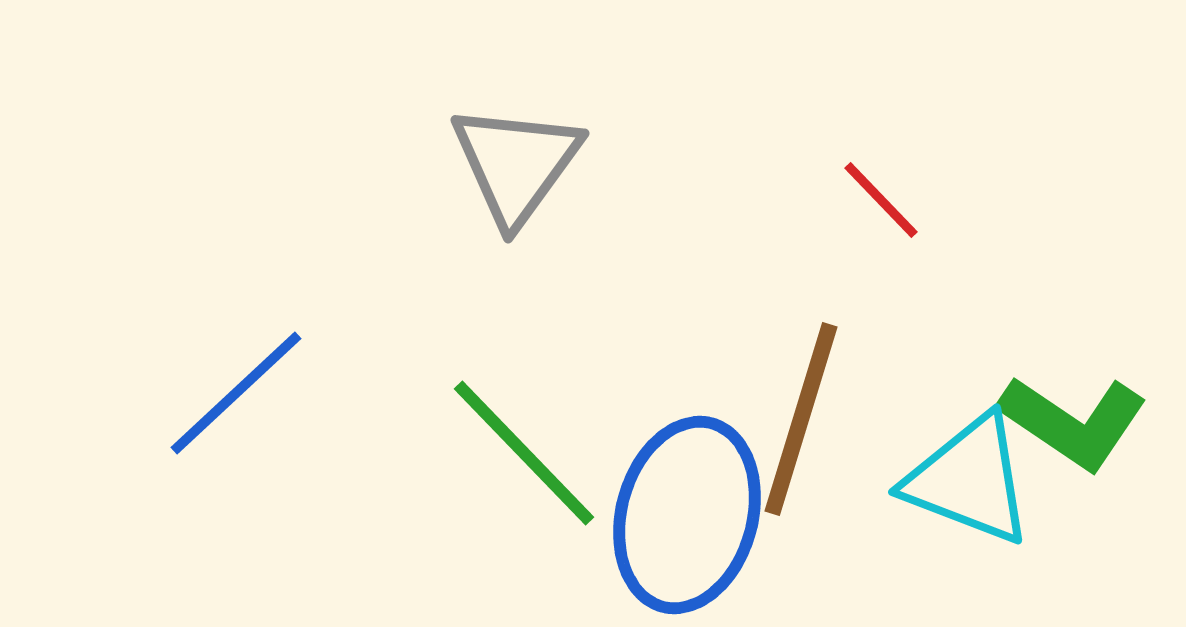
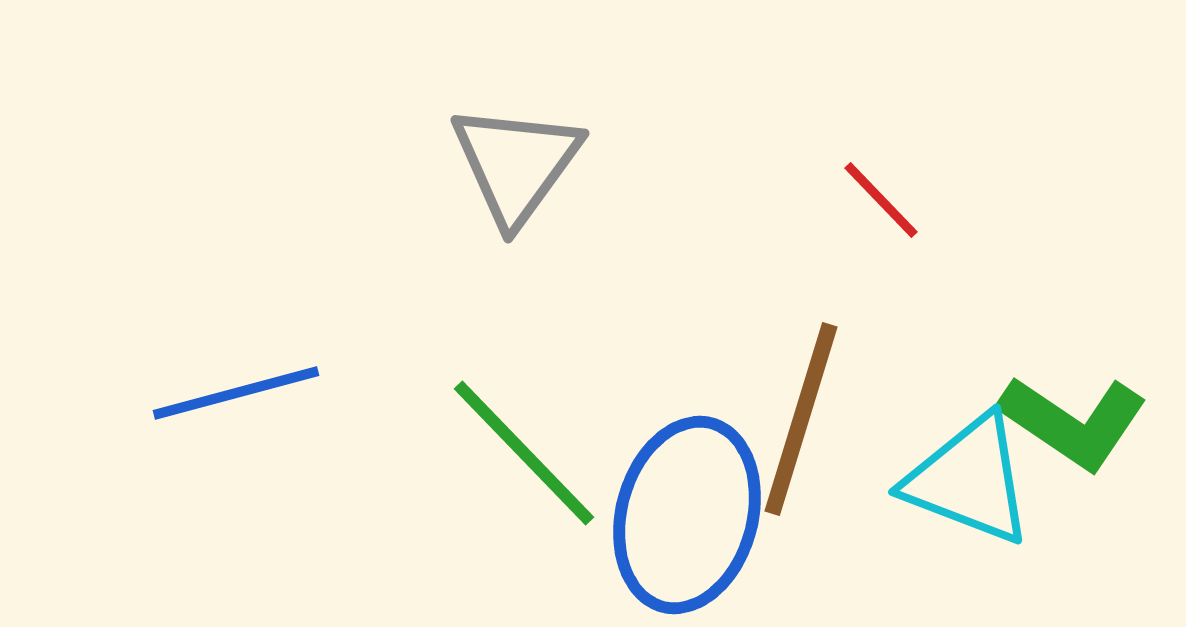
blue line: rotated 28 degrees clockwise
